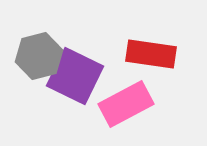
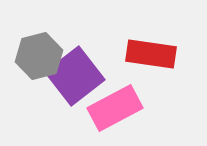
purple square: rotated 26 degrees clockwise
pink rectangle: moved 11 px left, 4 px down
